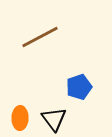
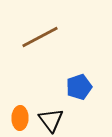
black triangle: moved 3 px left, 1 px down
